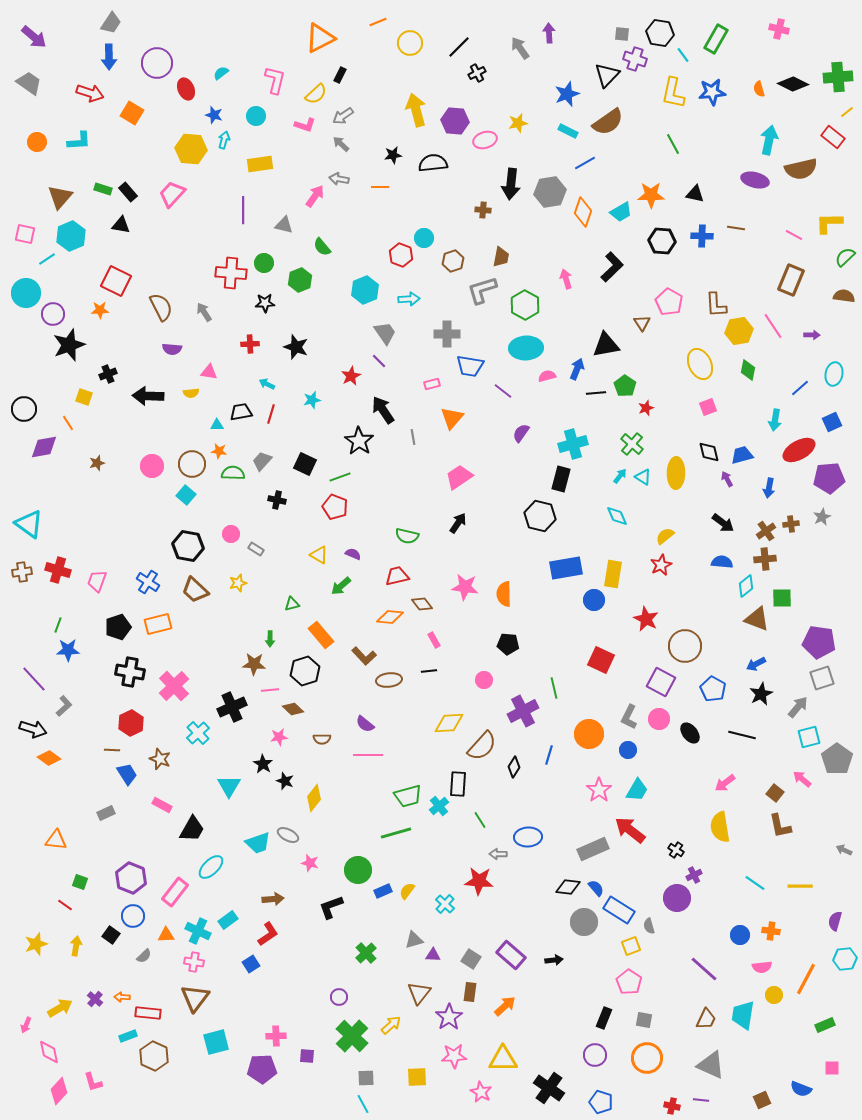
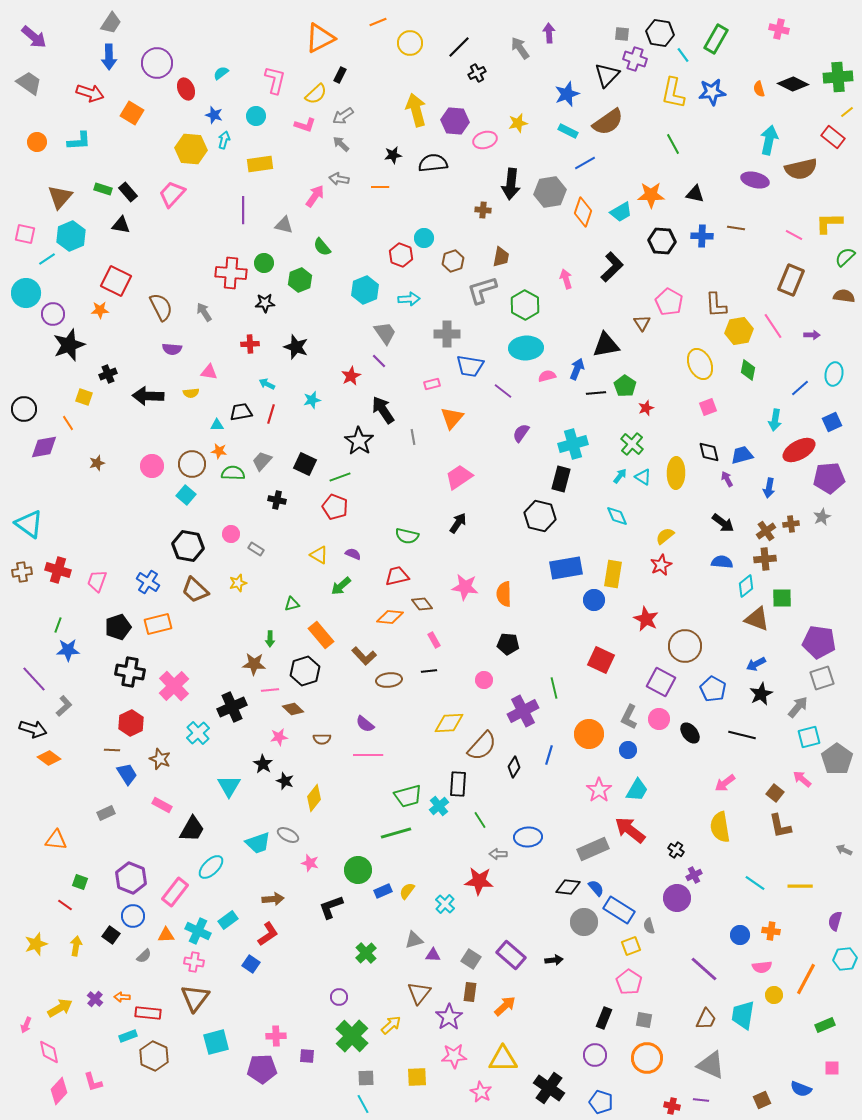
blue square at (251, 964): rotated 24 degrees counterclockwise
